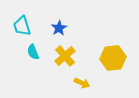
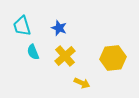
blue star: rotated 21 degrees counterclockwise
